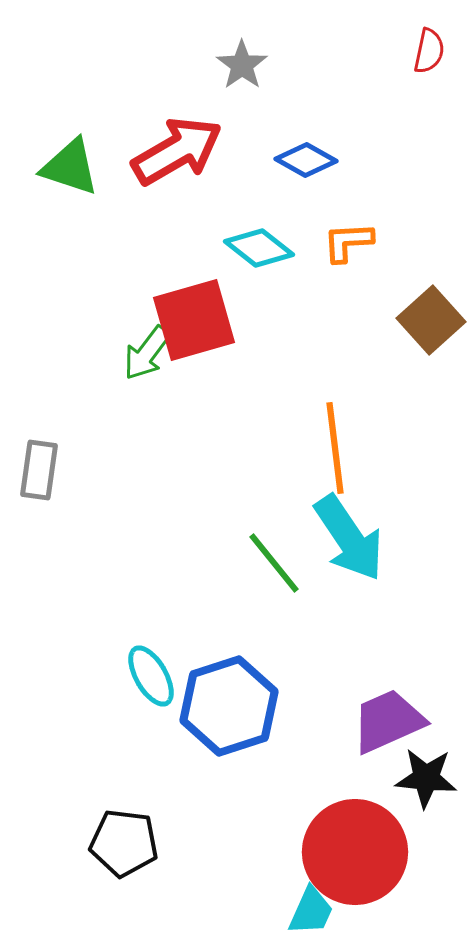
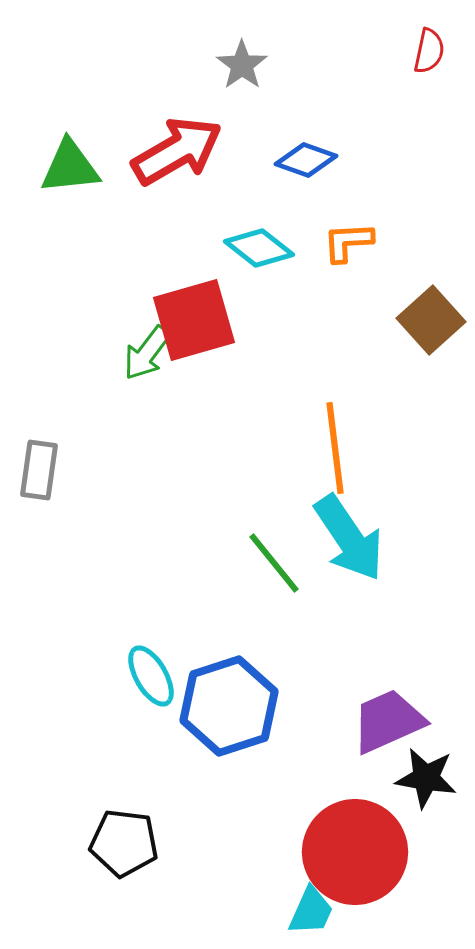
blue diamond: rotated 10 degrees counterclockwise
green triangle: rotated 24 degrees counterclockwise
black star: rotated 4 degrees clockwise
